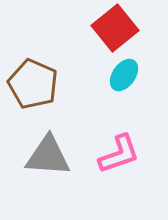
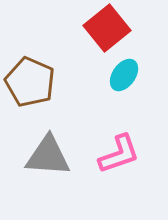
red square: moved 8 px left
brown pentagon: moved 3 px left, 2 px up
